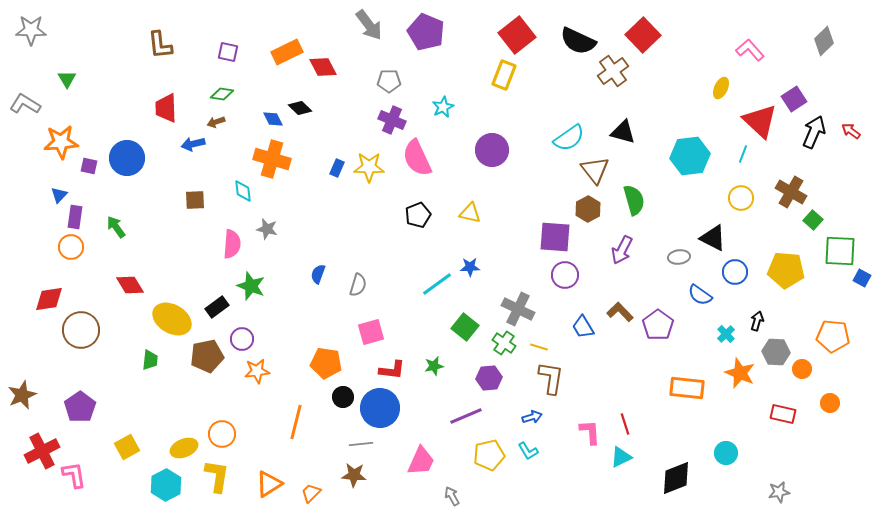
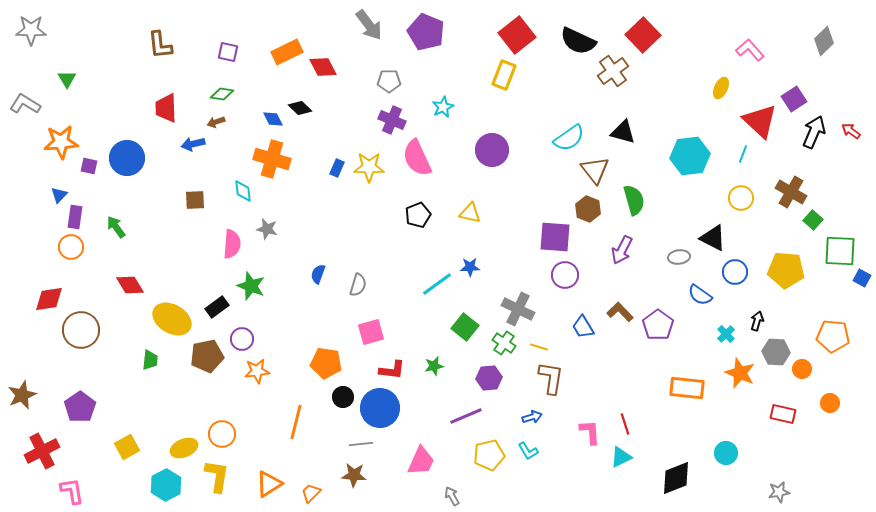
brown hexagon at (588, 209): rotated 10 degrees counterclockwise
pink L-shape at (74, 475): moved 2 px left, 16 px down
